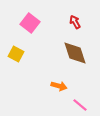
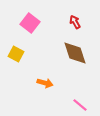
orange arrow: moved 14 px left, 3 px up
